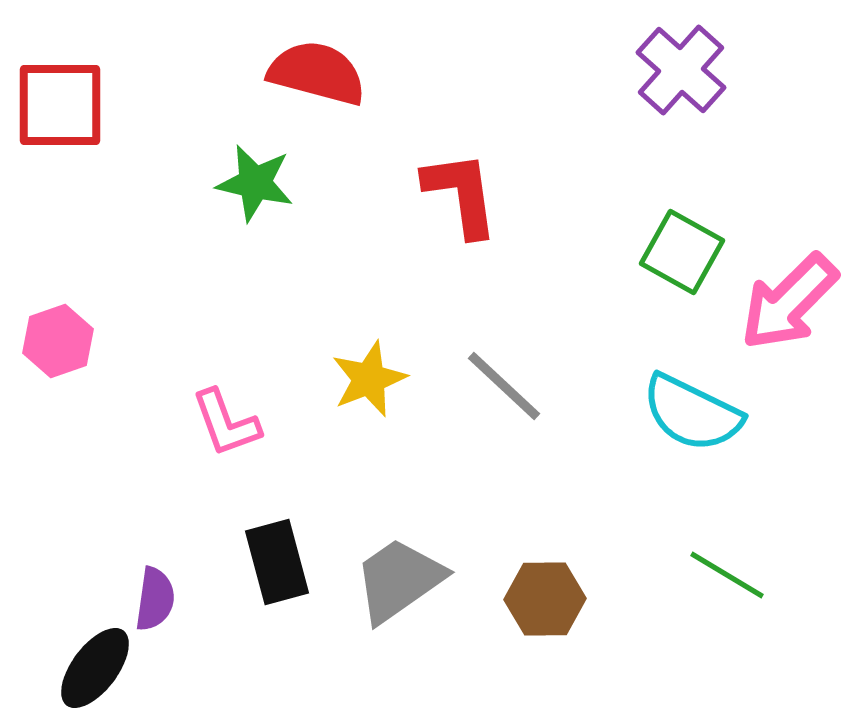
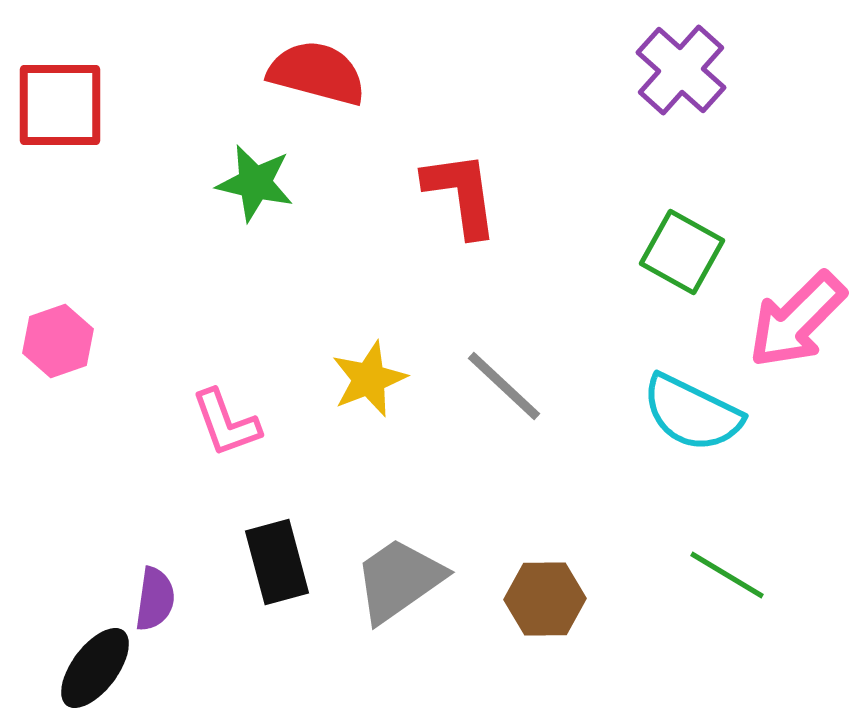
pink arrow: moved 8 px right, 18 px down
